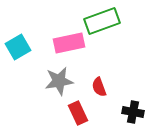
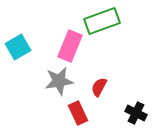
pink rectangle: moved 1 px right, 3 px down; rotated 56 degrees counterclockwise
red semicircle: rotated 48 degrees clockwise
black cross: moved 3 px right, 1 px down; rotated 15 degrees clockwise
